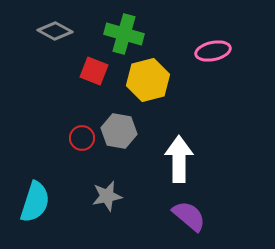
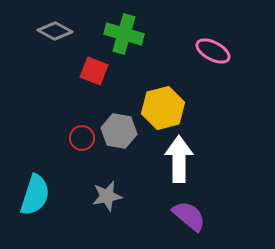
pink ellipse: rotated 40 degrees clockwise
yellow hexagon: moved 15 px right, 28 px down
cyan semicircle: moved 7 px up
